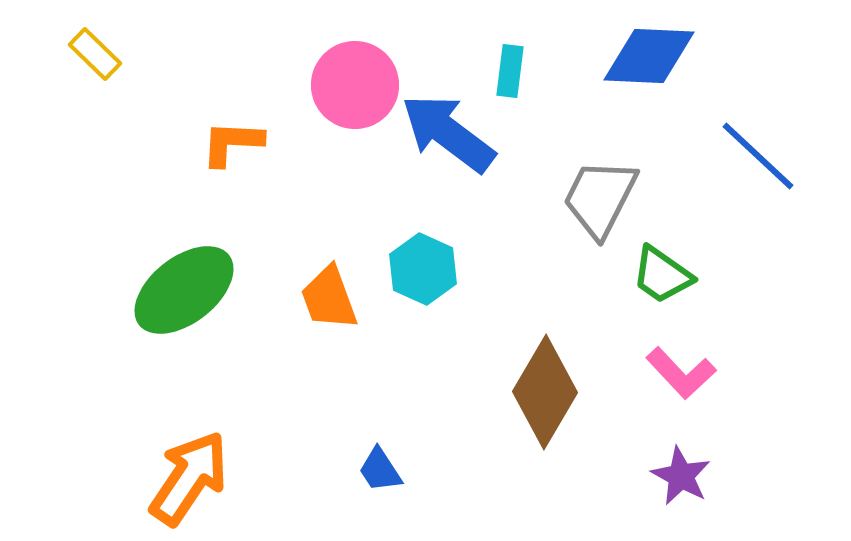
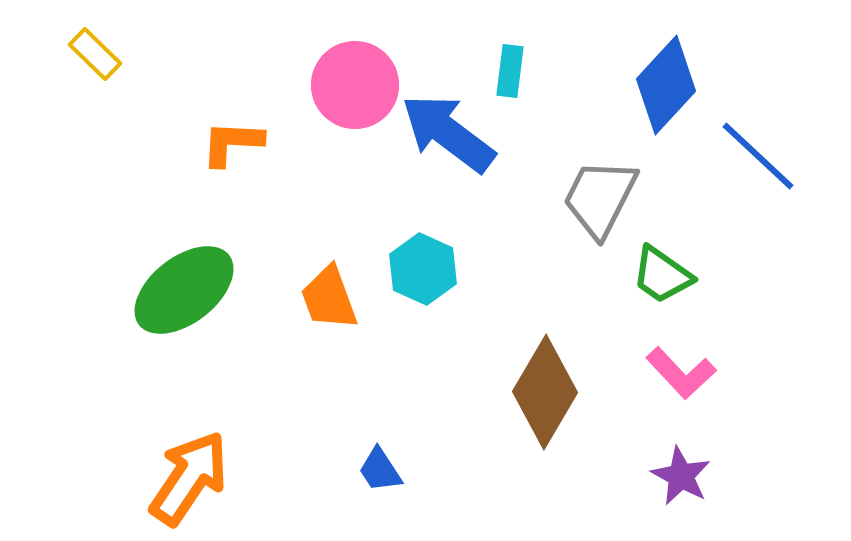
blue diamond: moved 17 px right, 29 px down; rotated 50 degrees counterclockwise
